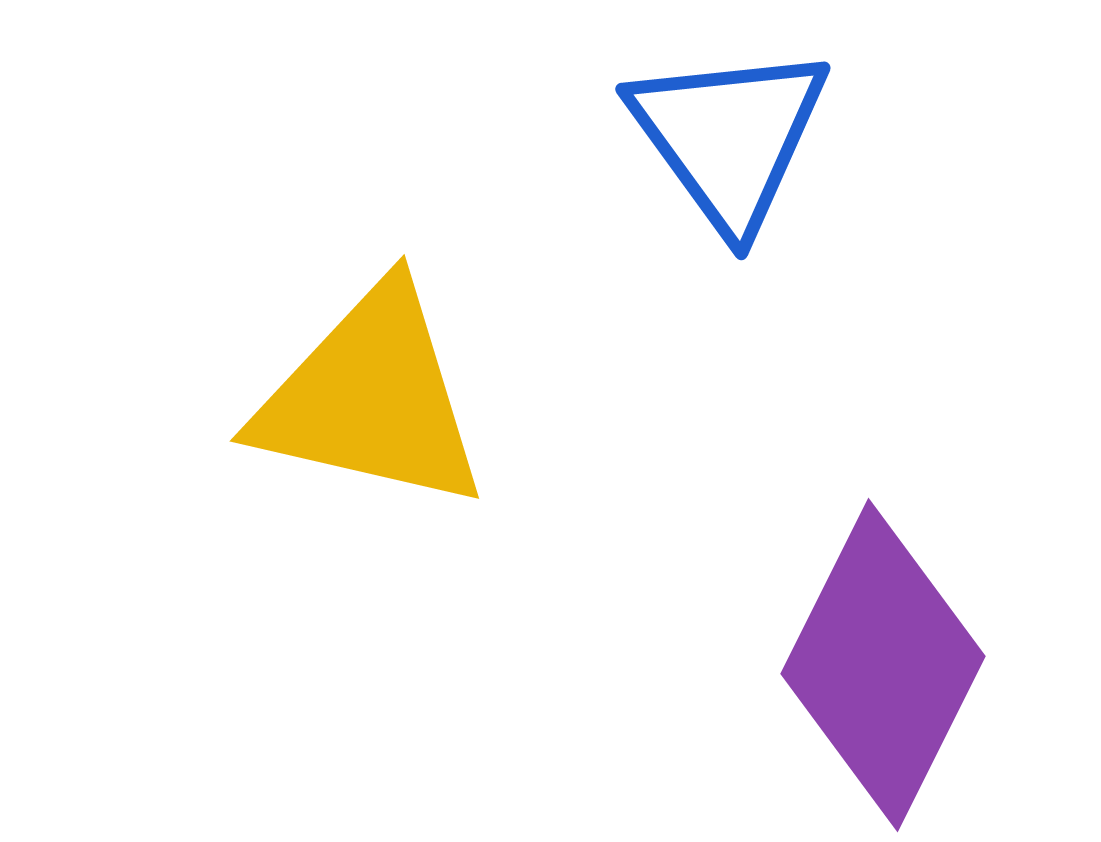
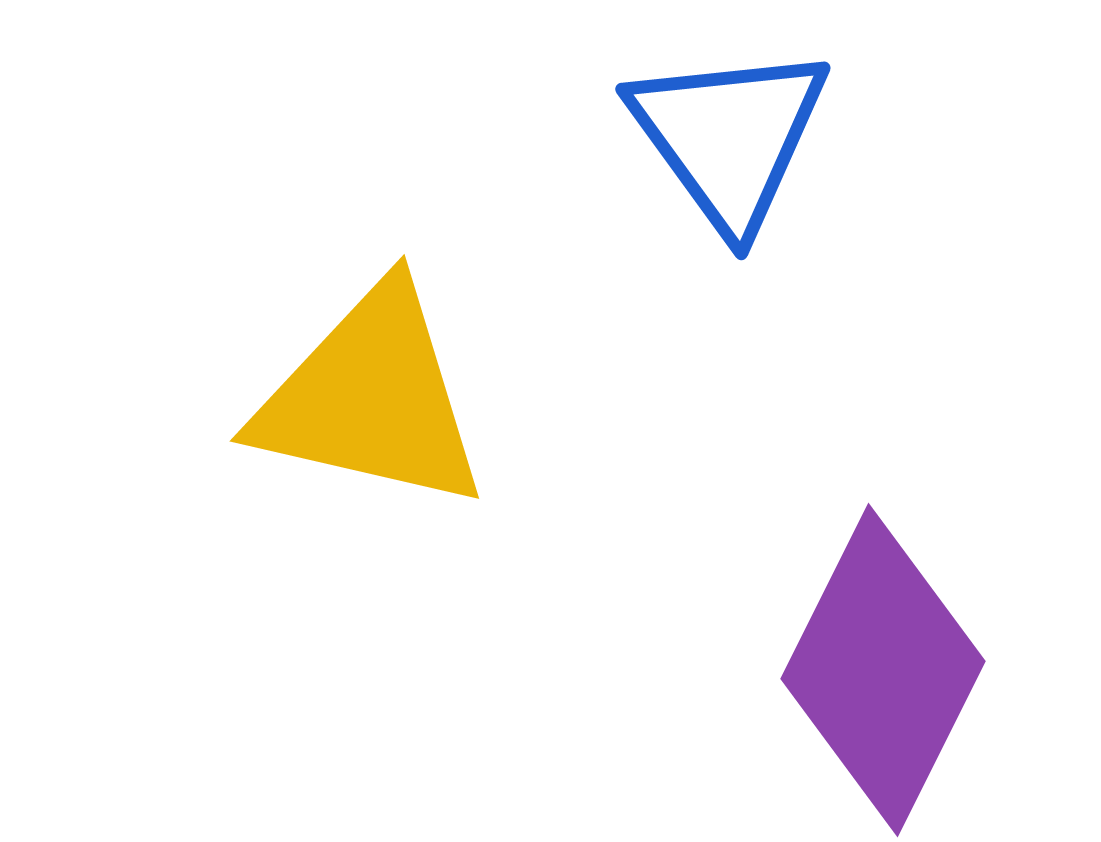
purple diamond: moved 5 px down
